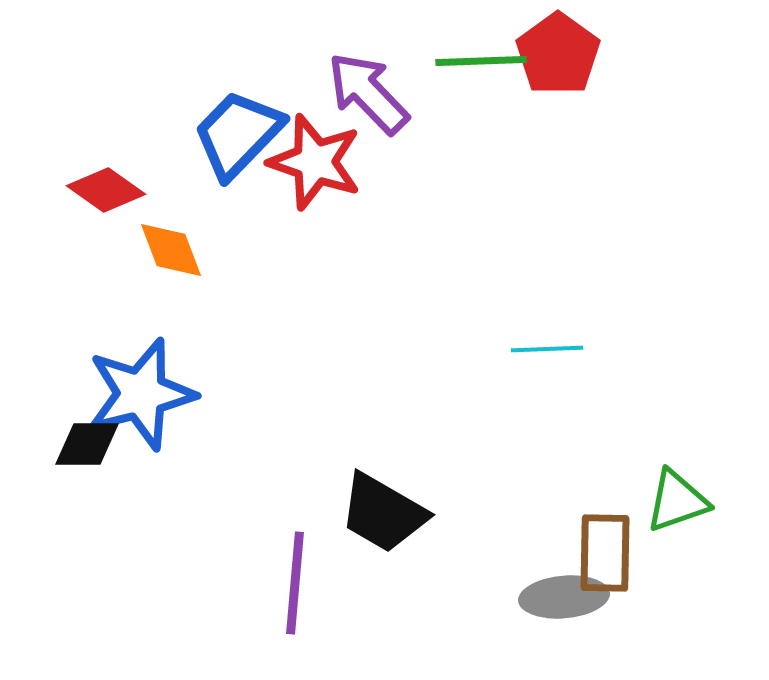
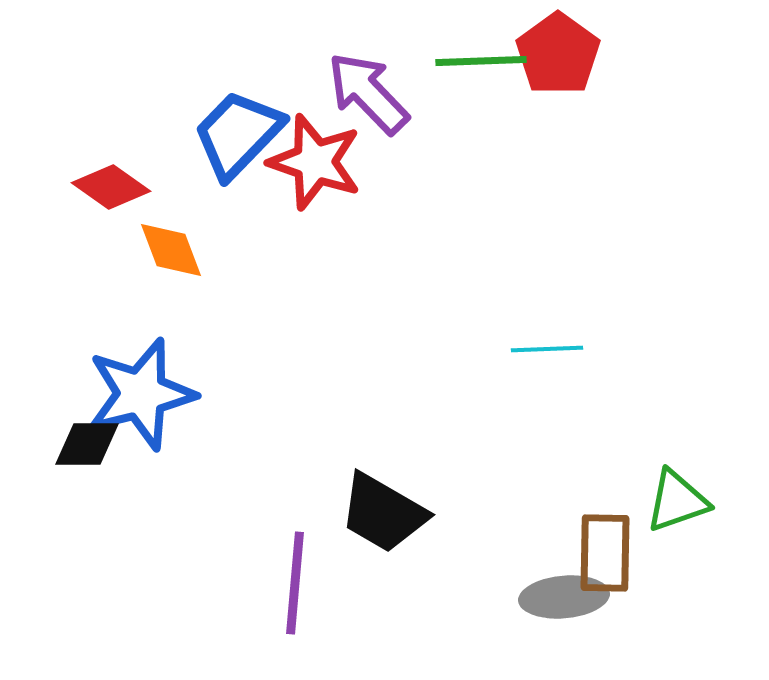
red diamond: moved 5 px right, 3 px up
